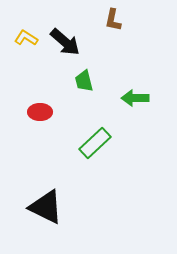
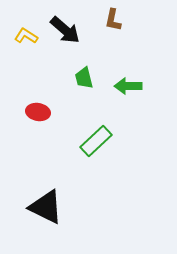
yellow L-shape: moved 2 px up
black arrow: moved 12 px up
green trapezoid: moved 3 px up
green arrow: moved 7 px left, 12 px up
red ellipse: moved 2 px left; rotated 10 degrees clockwise
green rectangle: moved 1 px right, 2 px up
